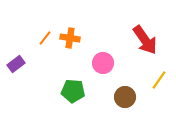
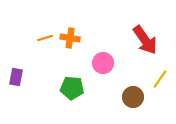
orange line: rotated 35 degrees clockwise
purple rectangle: moved 13 px down; rotated 42 degrees counterclockwise
yellow line: moved 1 px right, 1 px up
green pentagon: moved 1 px left, 3 px up
brown circle: moved 8 px right
